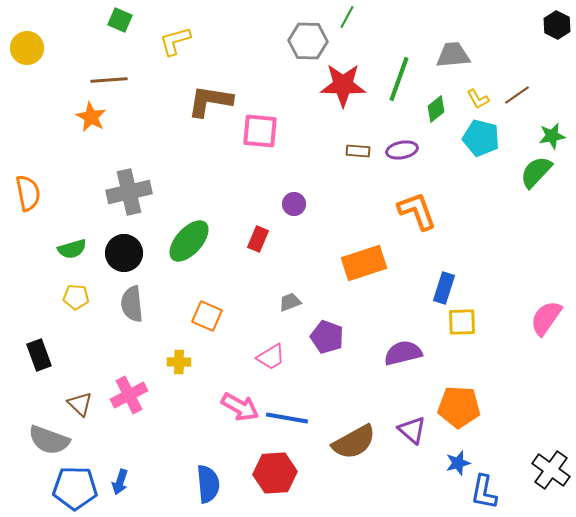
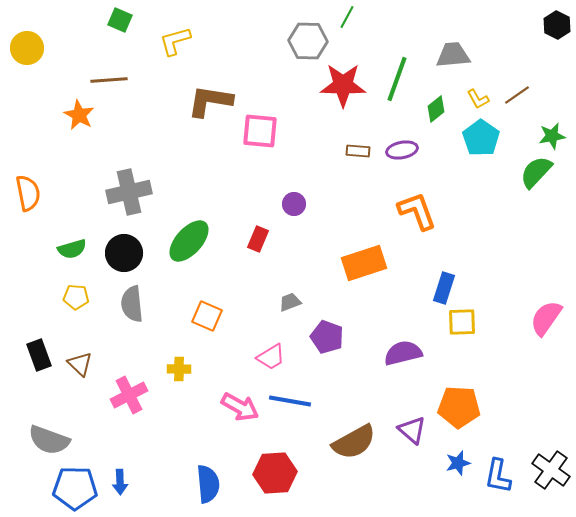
green line at (399, 79): moved 2 px left
orange star at (91, 117): moved 12 px left, 2 px up
cyan pentagon at (481, 138): rotated 21 degrees clockwise
yellow cross at (179, 362): moved 7 px down
brown triangle at (80, 404): moved 40 px up
blue line at (287, 418): moved 3 px right, 17 px up
blue arrow at (120, 482): rotated 20 degrees counterclockwise
blue L-shape at (484, 492): moved 14 px right, 16 px up
